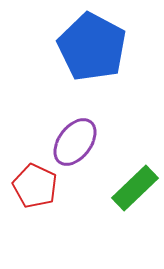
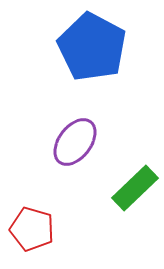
red pentagon: moved 3 px left, 43 px down; rotated 9 degrees counterclockwise
